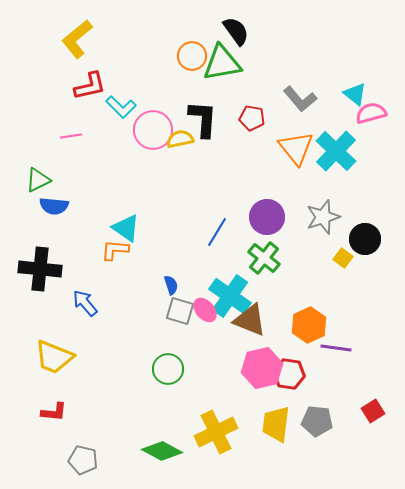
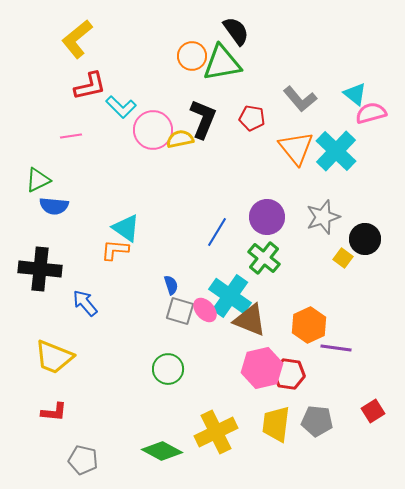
black L-shape at (203, 119): rotated 18 degrees clockwise
